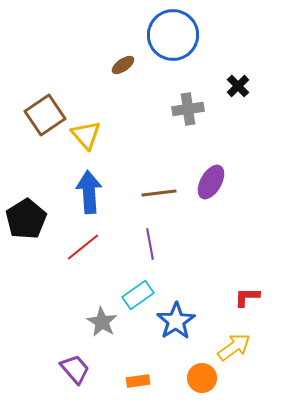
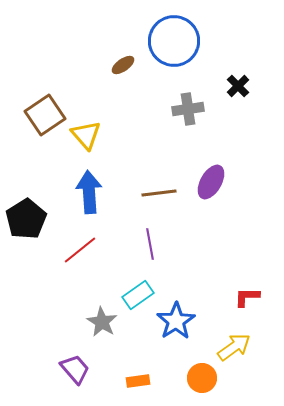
blue circle: moved 1 px right, 6 px down
red line: moved 3 px left, 3 px down
